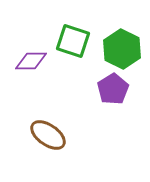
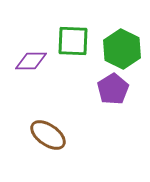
green square: rotated 16 degrees counterclockwise
